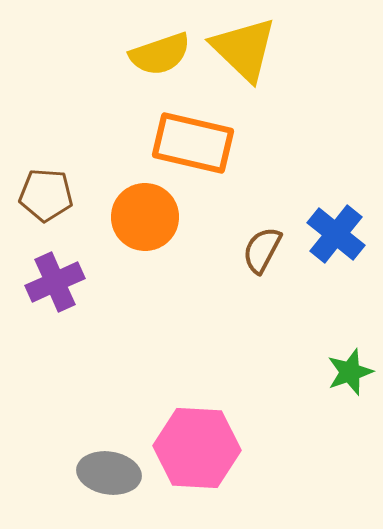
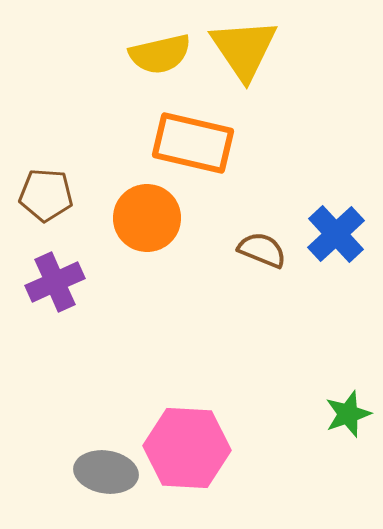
yellow triangle: rotated 12 degrees clockwise
yellow semicircle: rotated 6 degrees clockwise
orange circle: moved 2 px right, 1 px down
blue cross: rotated 8 degrees clockwise
brown semicircle: rotated 84 degrees clockwise
green star: moved 2 px left, 42 px down
pink hexagon: moved 10 px left
gray ellipse: moved 3 px left, 1 px up
